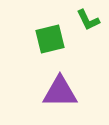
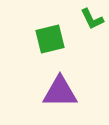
green L-shape: moved 4 px right, 1 px up
